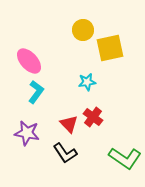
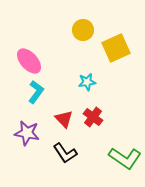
yellow square: moved 6 px right; rotated 12 degrees counterclockwise
red triangle: moved 5 px left, 5 px up
